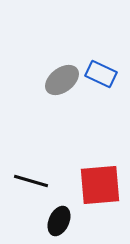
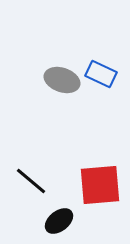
gray ellipse: rotated 56 degrees clockwise
black line: rotated 24 degrees clockwise
black ellipse: rotated 28 degrees clockwise
